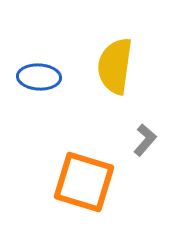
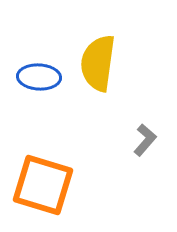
yellow semicircle: moved 17 px left, 3 px up
orange square: moved 41 px left, 3 px down
